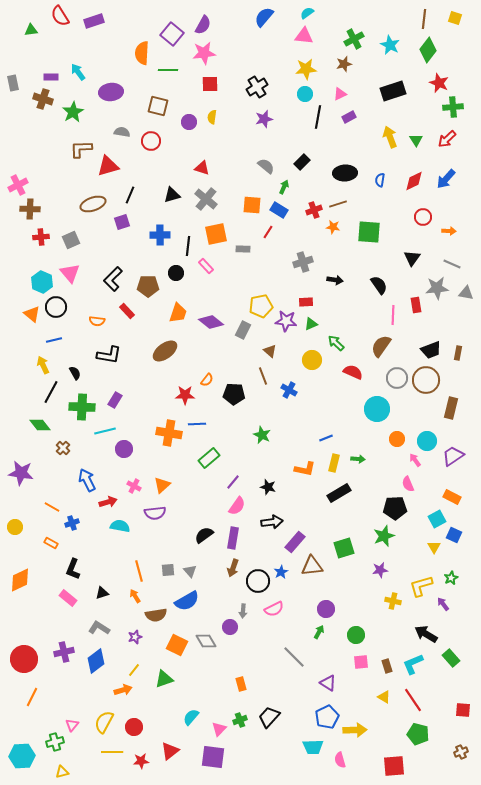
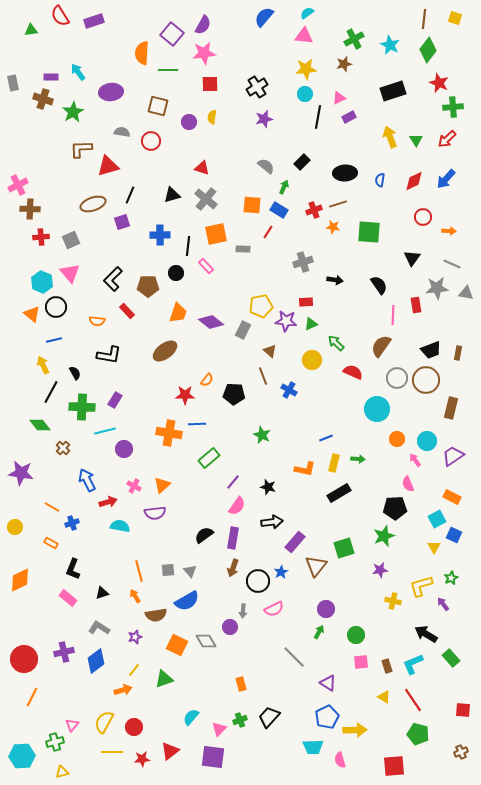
pink triangle at (340, 94): moved 1 px left, 4 px down
brown triangle at (312, 566): moved 4 px right; rotated 45 degrees counterclockwise
red star at (141, 761): moved 1 px right, 2 px up
